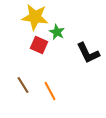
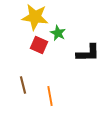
green star: moved 1 px right, 1 px down
black L-shape: rotated 65 degrees counterclockwise
brown line: rotated 18 degrees clockwise
orange line: moved 5 px down; rotated 18 degrees clockwise
